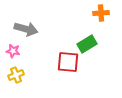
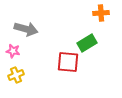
green rectangle: moved 1 px up
